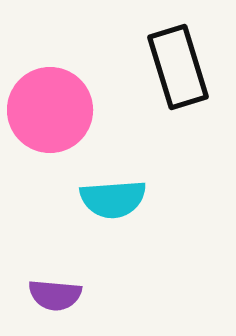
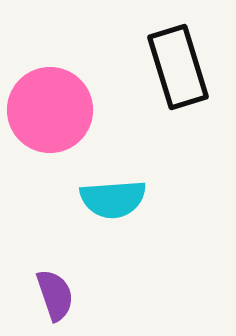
purple semicircle: rotated 114 degrees counterclockwise
